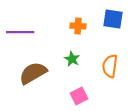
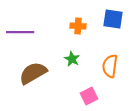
pink square: moved 10 px right
